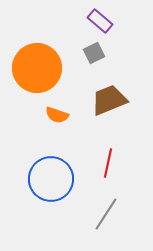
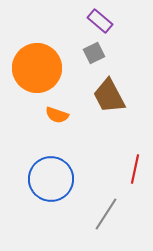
brown trapezoid: moved 4 px up; rotated 96 degrees counterclockwise
red line: moved 27 px right, 6 px down
